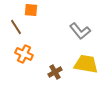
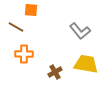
brown line: rotated 28 degrees counterclockwise
orange cross: rotated 24 degrees counterclockwise
